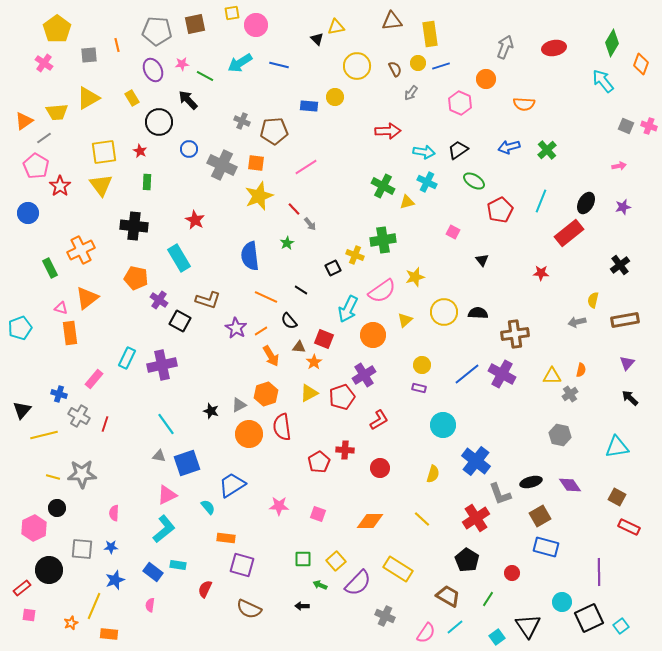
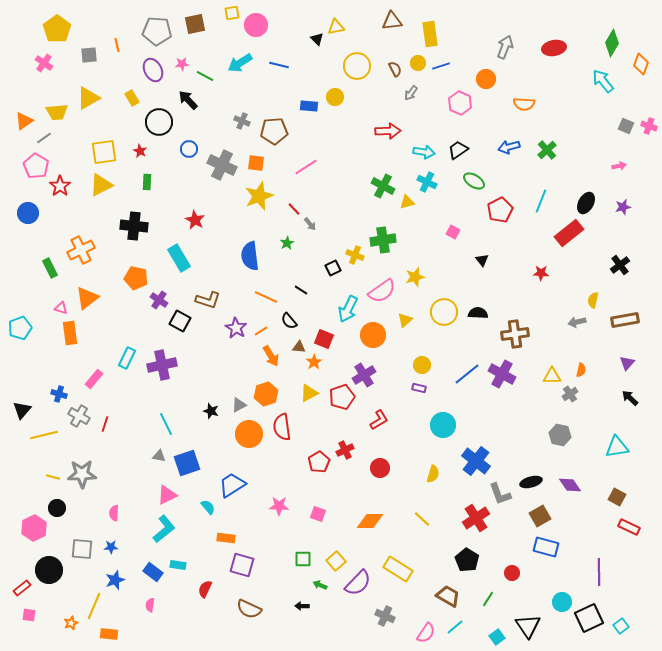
yellow triangle at (101, 185): rotated 40 degrees clockwise
cyan line at (166, 424): rotated 10 degrees clockwise
red cross at (345, 450): rotated 30 degrees counterclockwise
